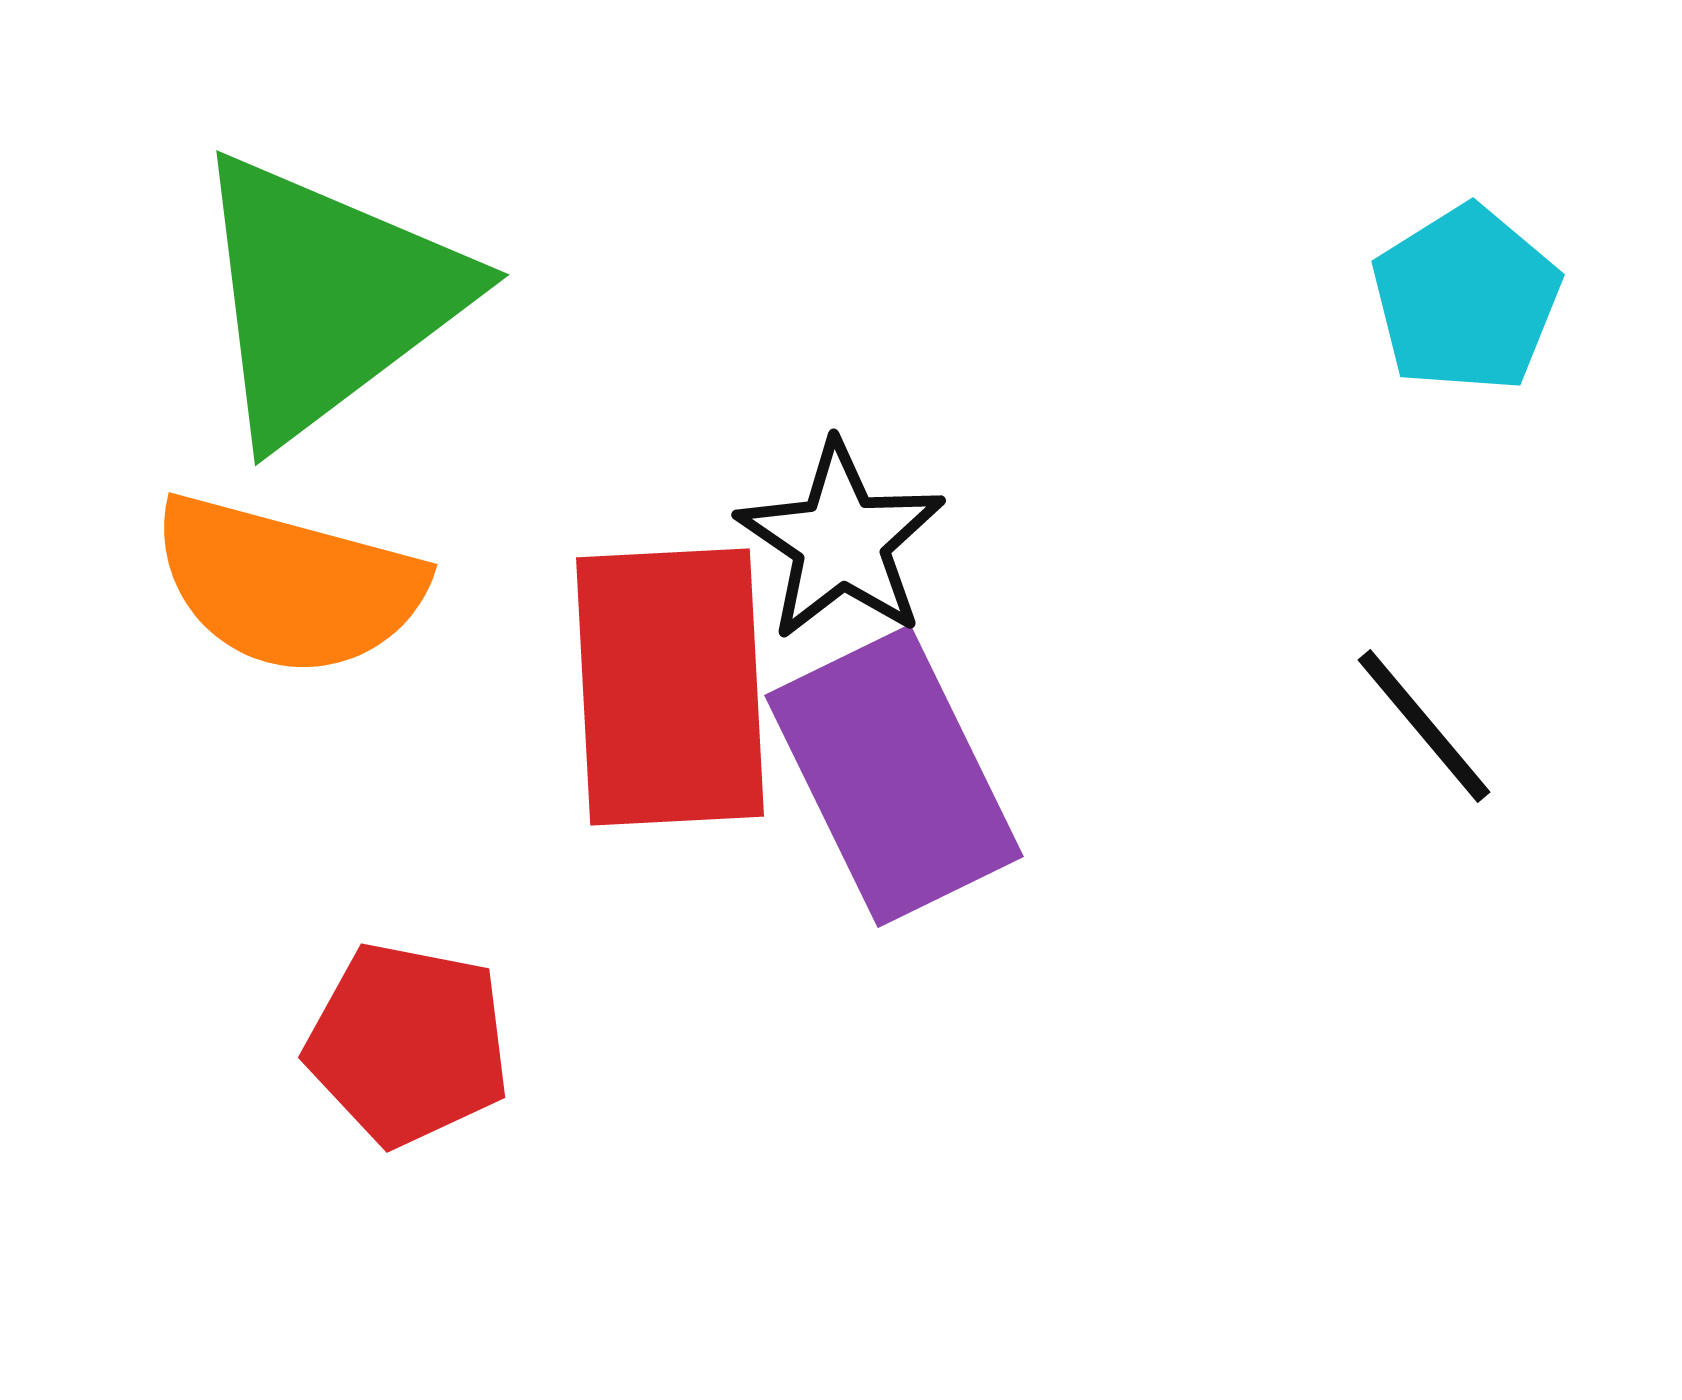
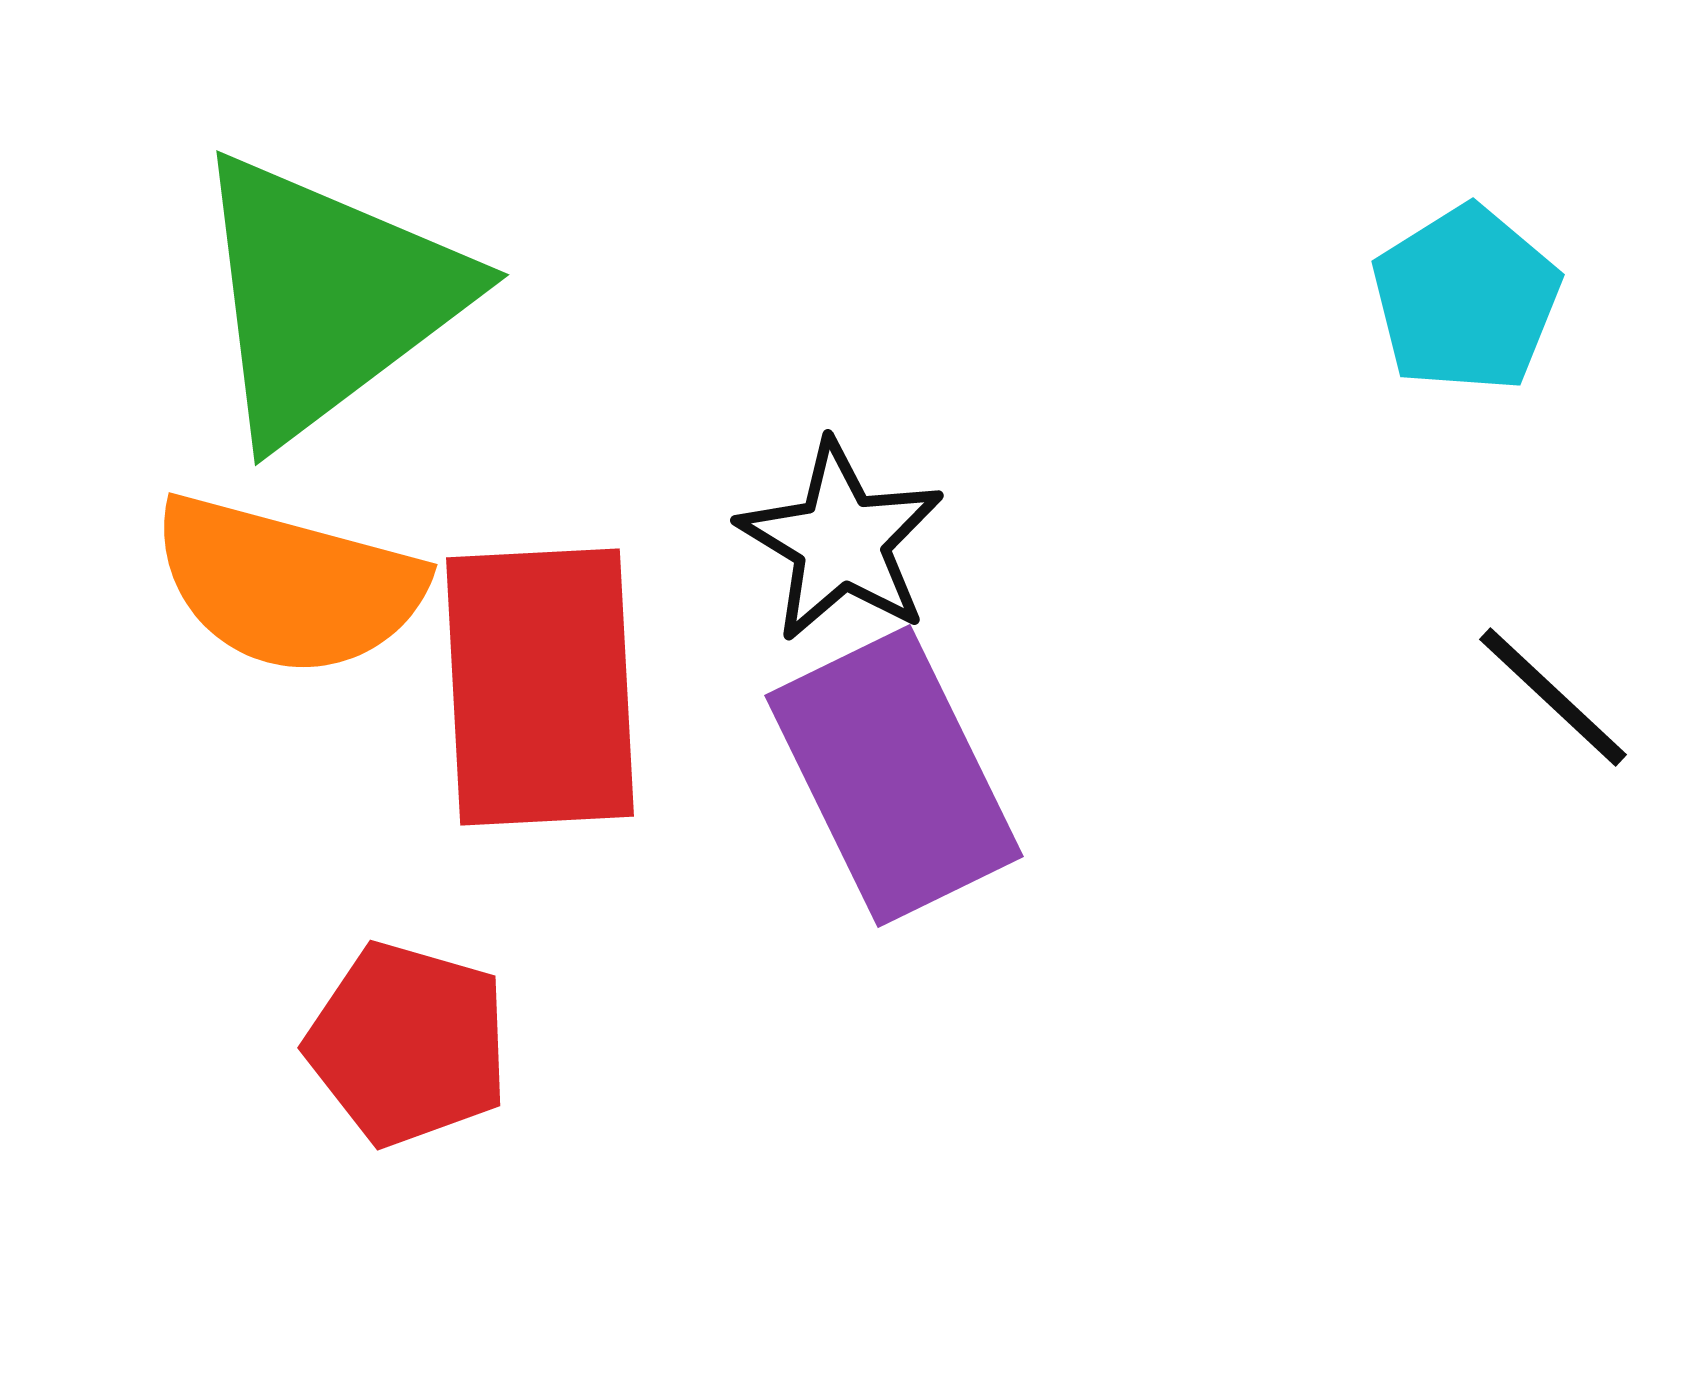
black star: rotated 3 degrees counterclockwise
red rectangle: moved 130 px left
black line: moved 129 px right, 29 px up; rotated 7 degrees counterclockwise
red pentagon: rotated 5 degrees clockwise
